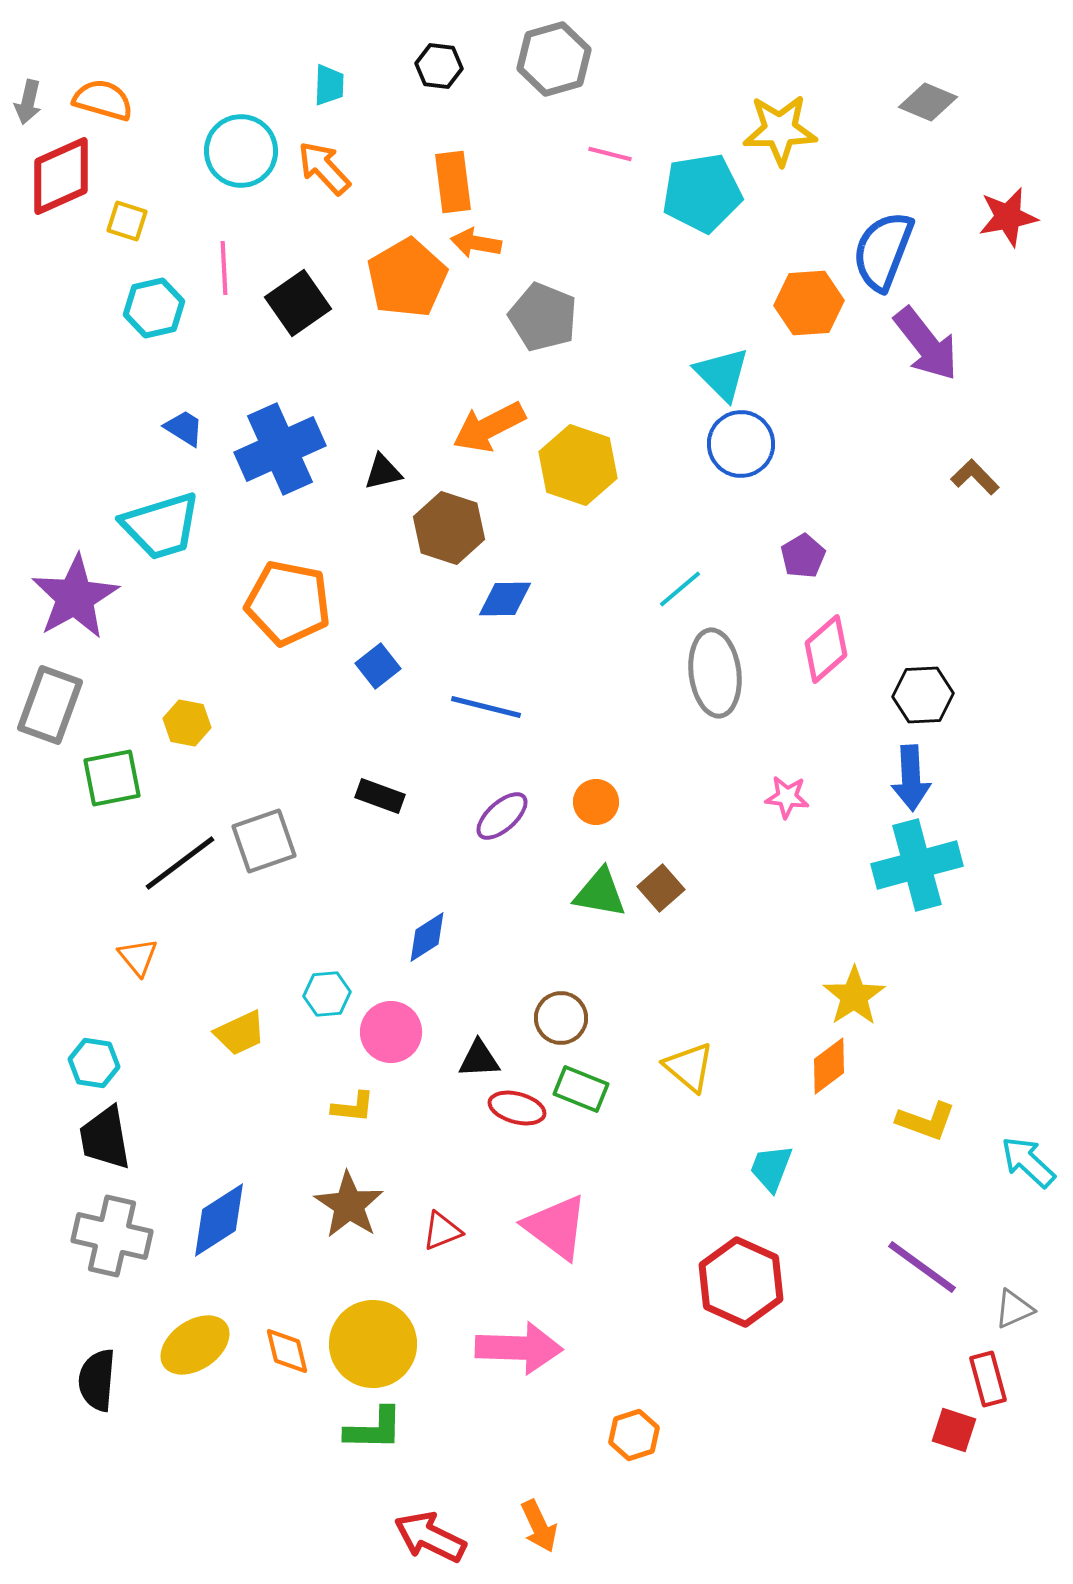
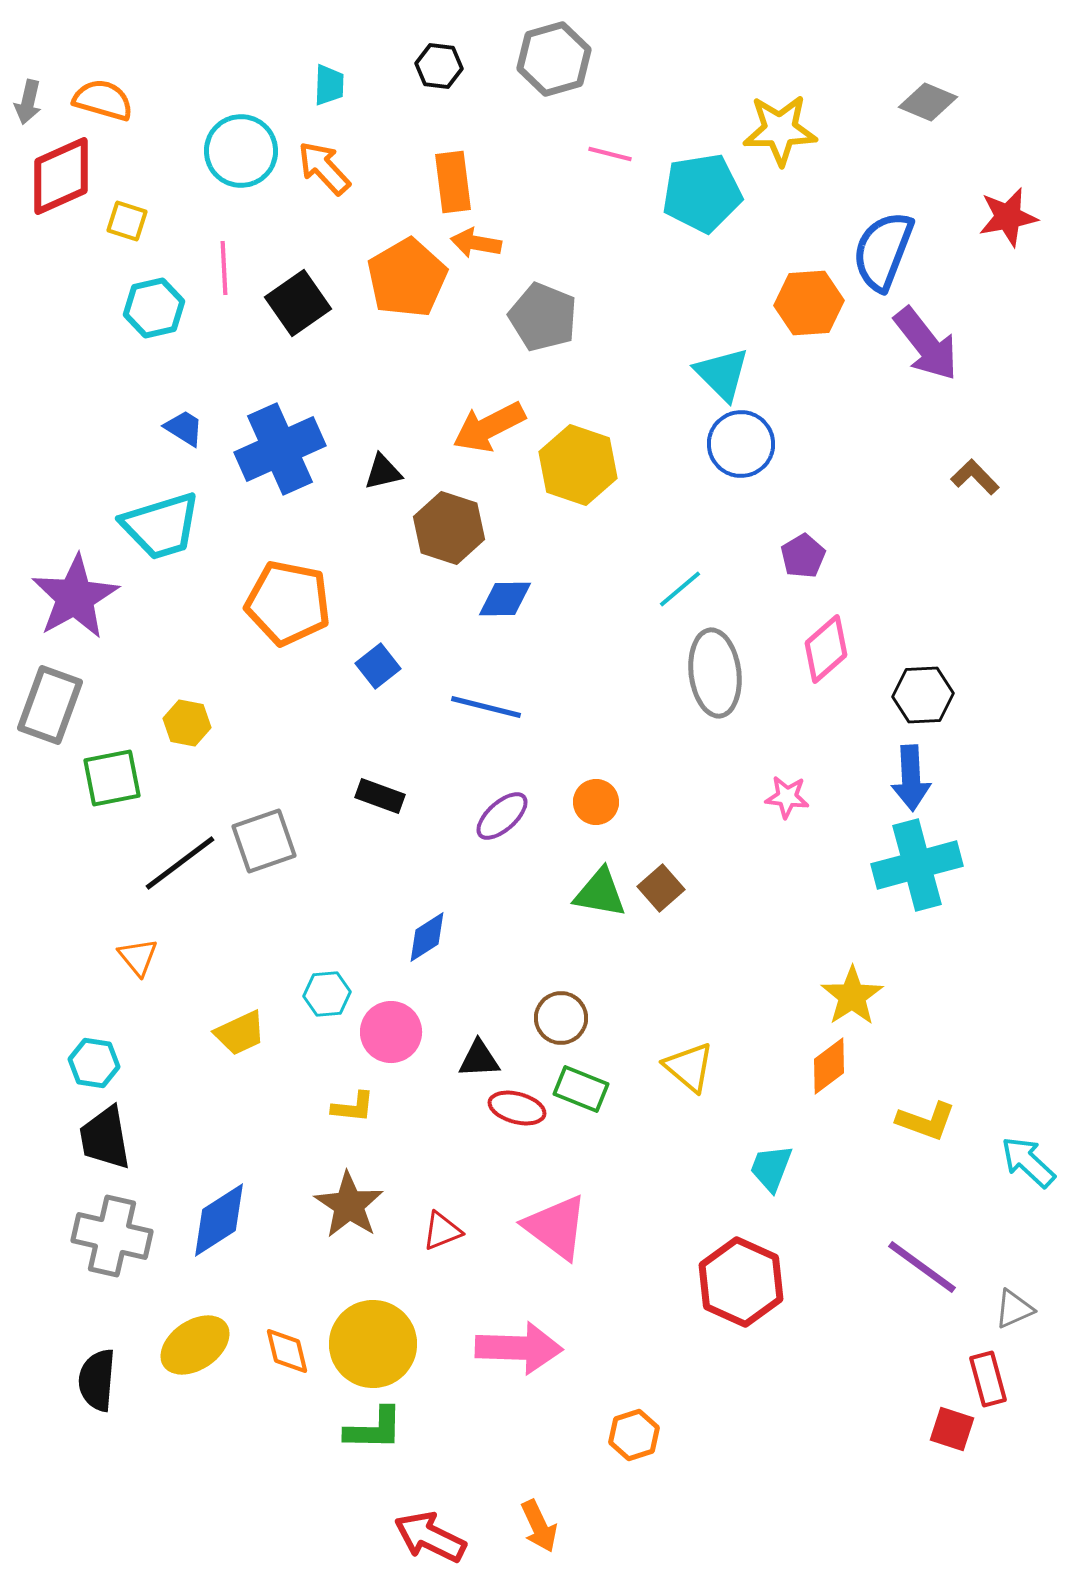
yellow star at (854, 996): moved 2 px left
red square at (954, 1430): moved 2 px left, 1 px up
